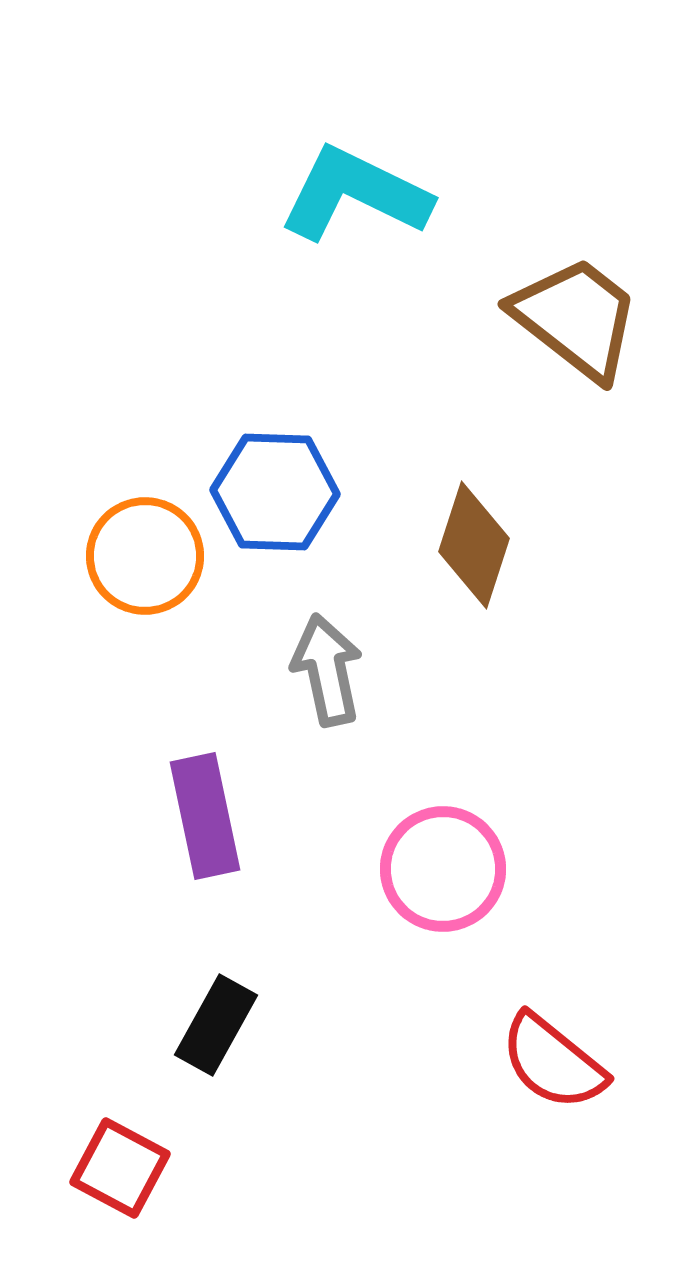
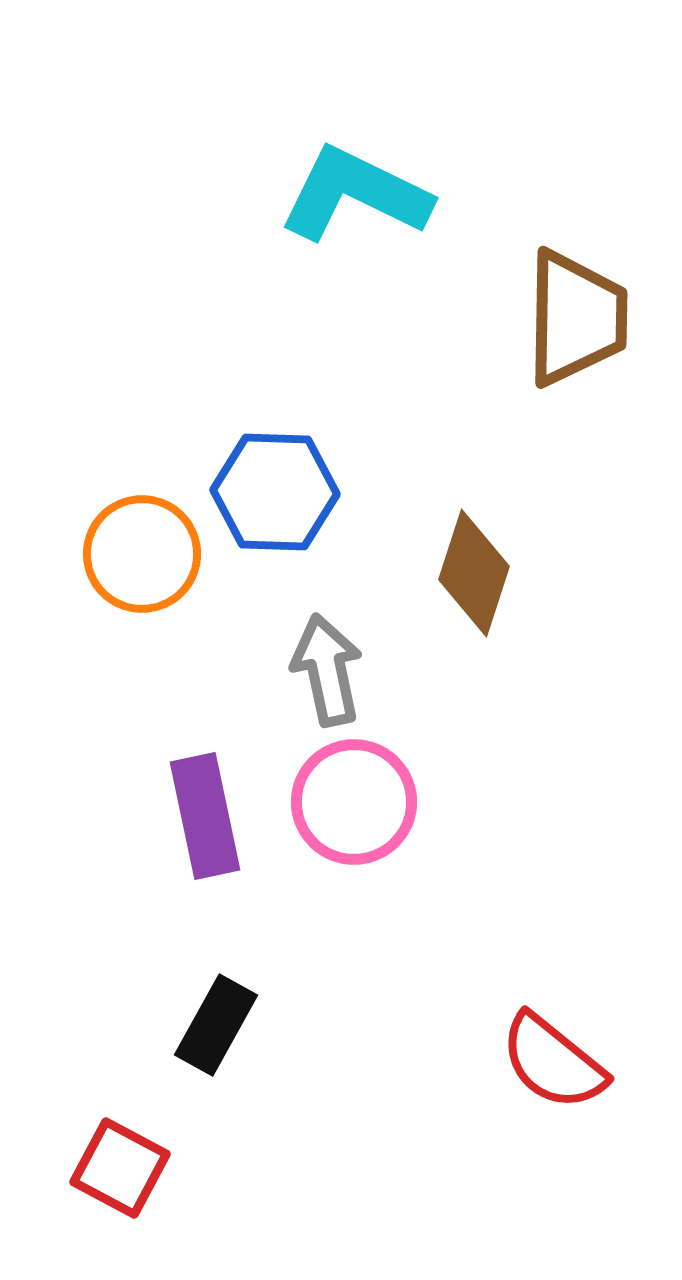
brown trapezoid: rotated 53 degrees clockwise
brown diamond: moved 28 px down
orange circle: moved 3 px left, 2 px up
pink circle: moved 89 px left, 67 px up
